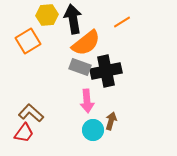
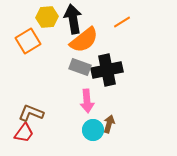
yellow hexagon: moved 2 px down
orange semicircle: moved 2 px left, 3 px up
black cross: moved 1 px right, 1 px up
brown L-shape: rotated 20 degrees counterclockwise
brown arrow: moved 2 px left, 3 px down
